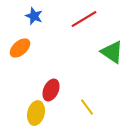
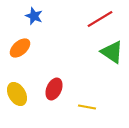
red line: moved 16 px right
red ellipse: moved 3 px right, 1 px up
yellow line: rotated 42 degrees counterclockwise
yellow ellipse: moved 19 px left, 19 px up; rotated 45 degrees counterclockwise
